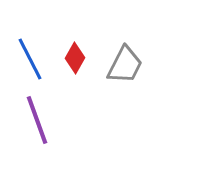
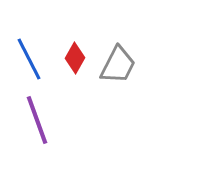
blue line: moved 1 px left
gray trapezoid: moved 7 px left
